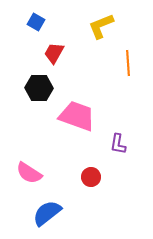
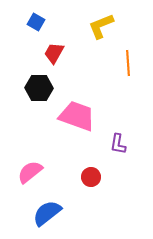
pink semicircle: moved 1 px right, 1 px up; rotated 108 degrees clockwise
